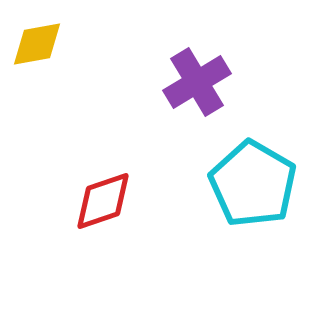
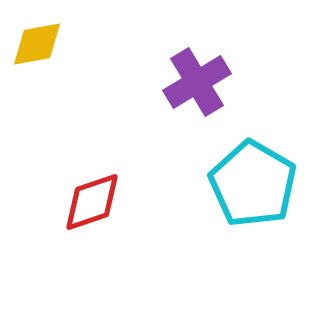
red diamond: moved 11 px left, 1 px down
